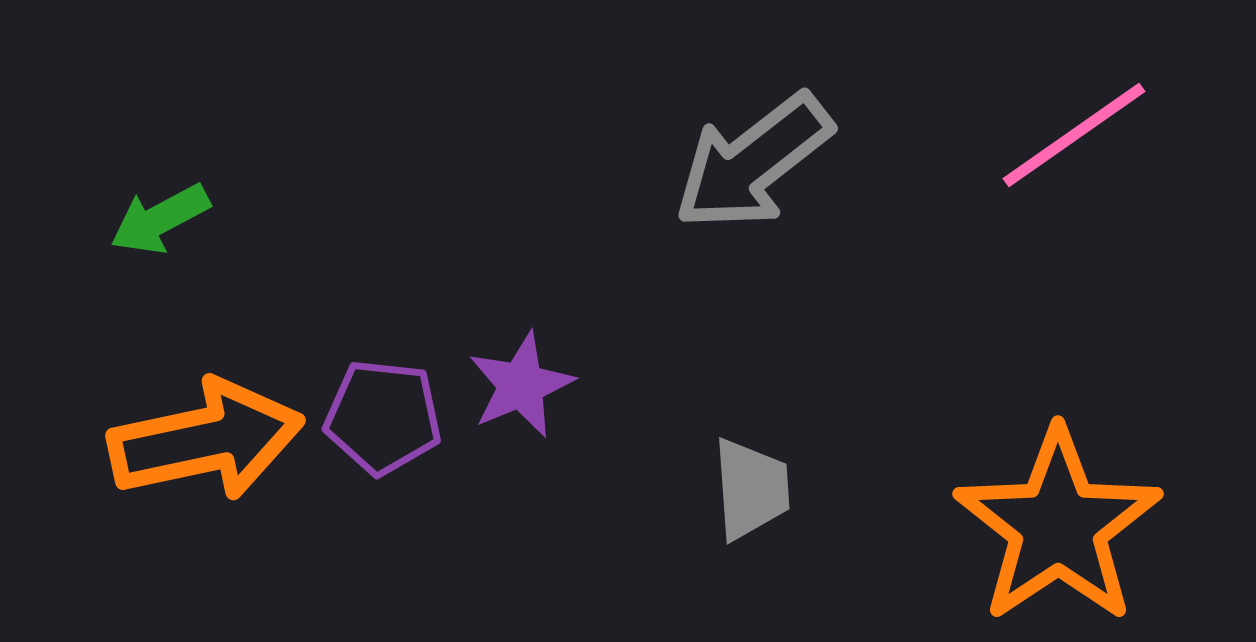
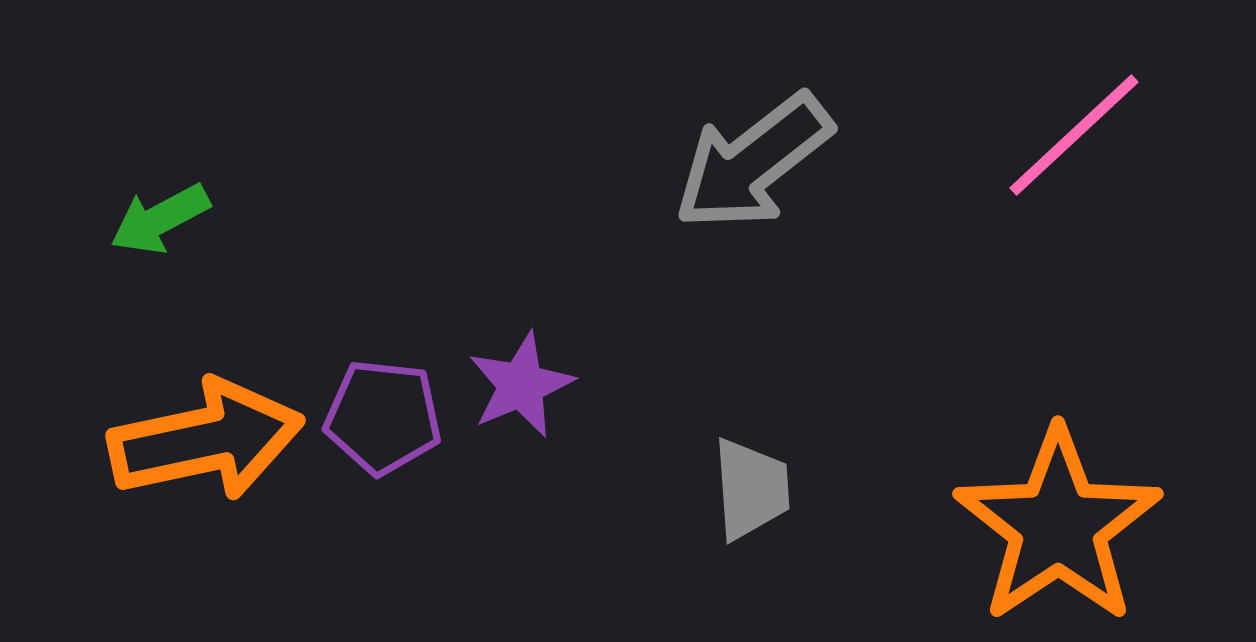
pink line: rotated 8 degrees counterclockwise
